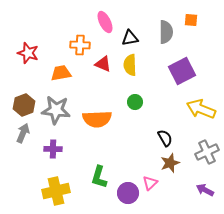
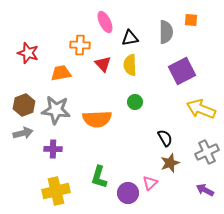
red triangle: rotated 24 degrees clockwise
gray arrow: rotated 54 degrees clockwise
